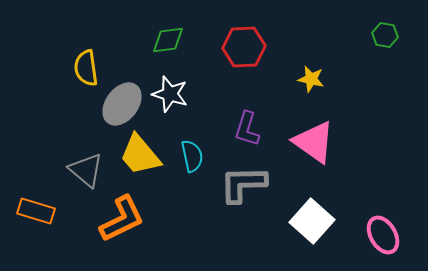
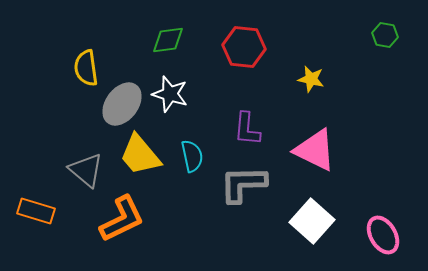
red hexagon: rotated 9 degrees clockwise
purple L-shape: rotated 12 degrees counterclockwise
pink triangle: moved 1 px right, 8 px down; rotated 9 degrees counterclockwise
